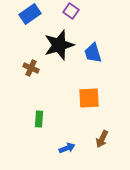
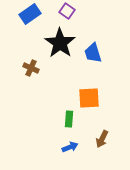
purple square: moved 4 px left
black star: moved 1 px right, 2 px up; rotated 20 degrees counterclockwise
green rectangle: moved 30 px right
blue arrow: moved 3 px right, 1 px up
